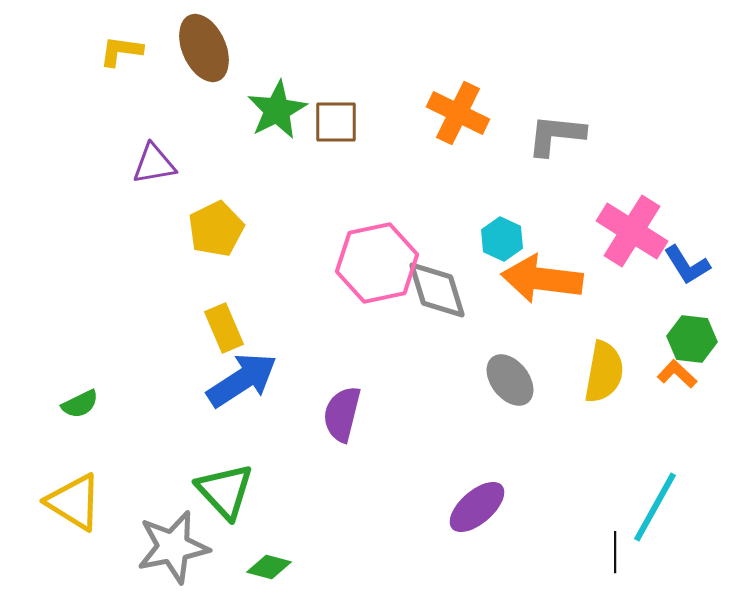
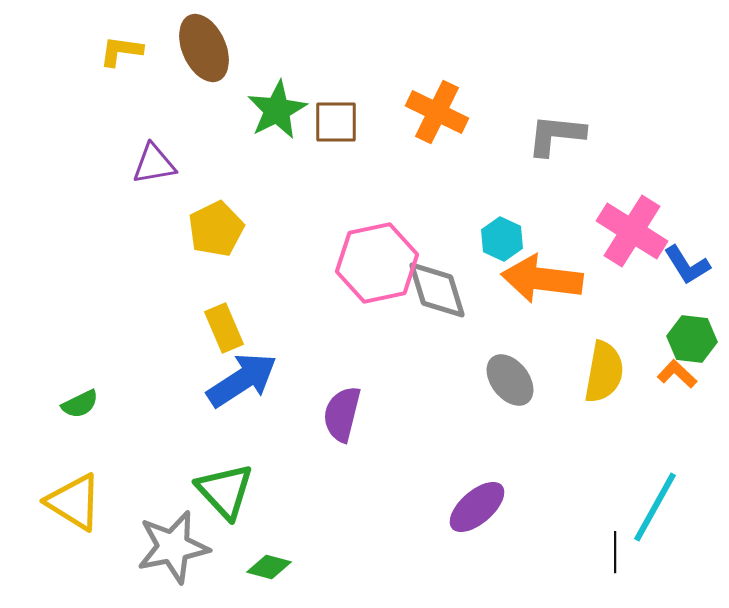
orange cross: moved 21 px left, 1 px up
